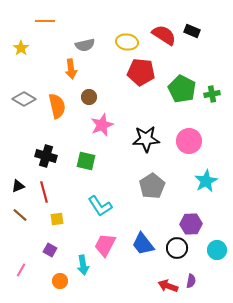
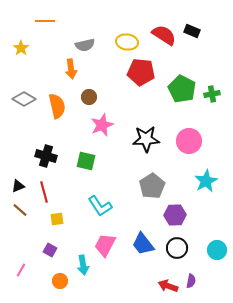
brown line: moved 5 px up
purple hexagon: moved 16 px left, 9 px up
